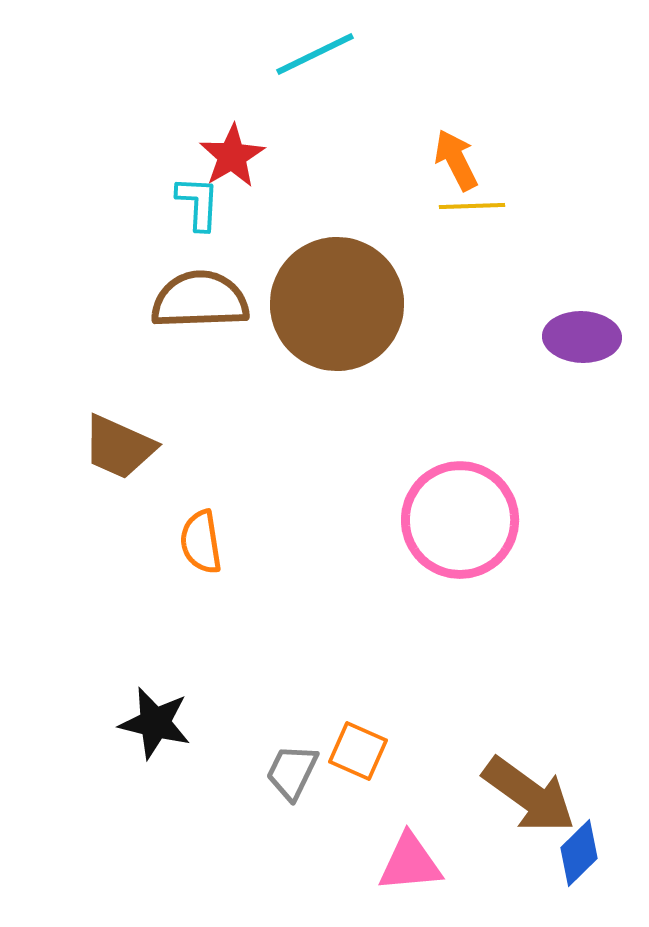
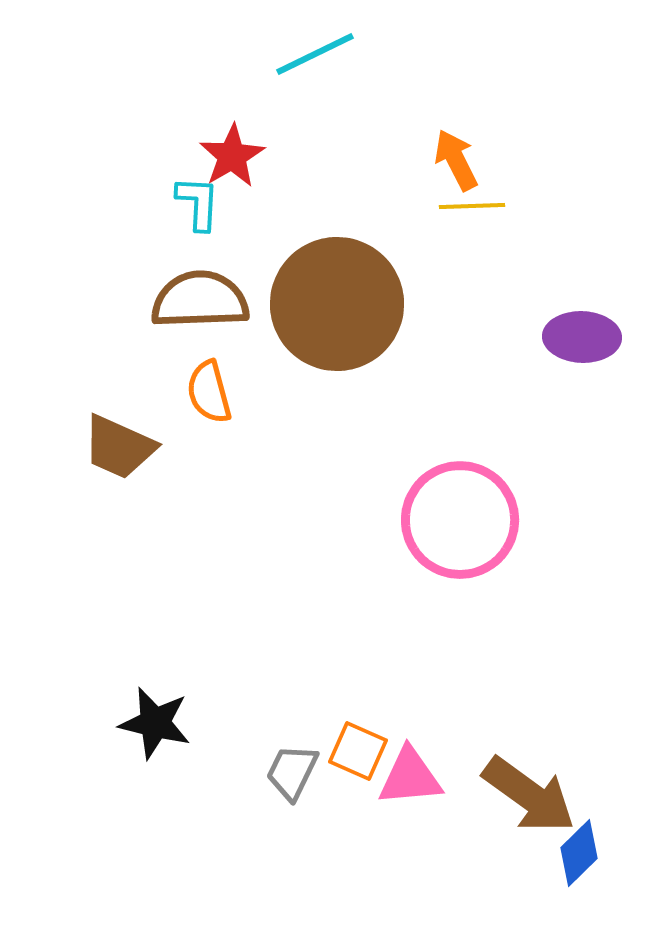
orange semicircle: moved 8 px right, 150 px up; rotated 6 degrees counterclockwise
pink triangle: moved 86 px up
